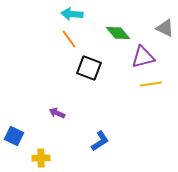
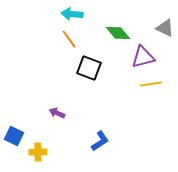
yellow cross: moved 3 px left, 6 px up
